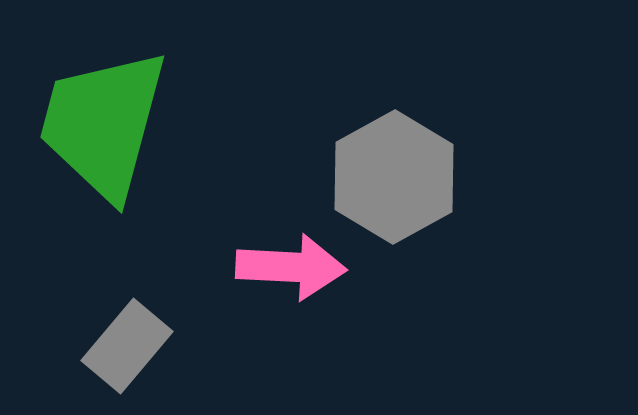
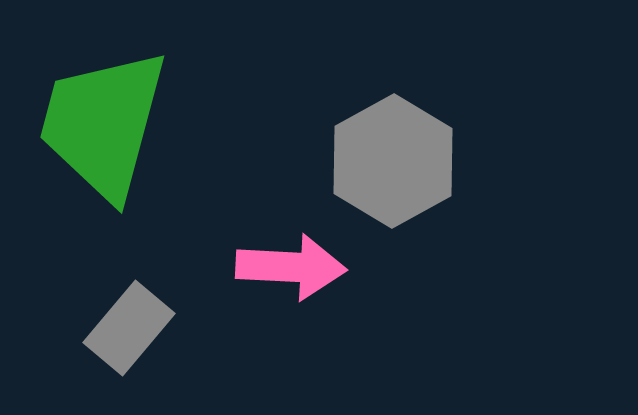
gray hexagon: moved 1 px left, 16 px up
gray rectangle: moved 2 px right, 18 px up
